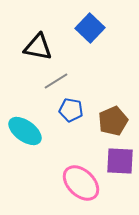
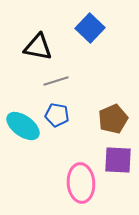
gray line: rotated 15 degrees clockwise
blue pentagon: moved 14 px left, 5 px down
brown pentagon: moved 2 px up
cyan ellipse: moved 2 px left, 5 px up
purple square: moved 2 px left, 1 px up
pink ellipse: rotated 42 degrees clockwise
